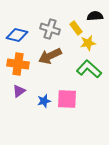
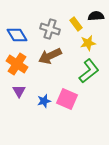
black semicircle: moved 1 px right
yellow rectangle: moved 4 px up
blue diamond: rotated 45 degrees clockwise
orange cross: moved 1 px left; rotated 25 degrees clockwise
green L-shape: moved 2 px down; rotated 100 degrees clockwise
purple triangle: rotated 24 degrees counterclockwise
pink square: rotated 20 degrees clockwise
